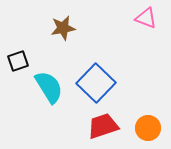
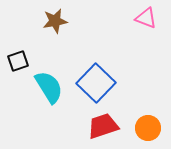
brown star: moved 8 px left, 7 px up
